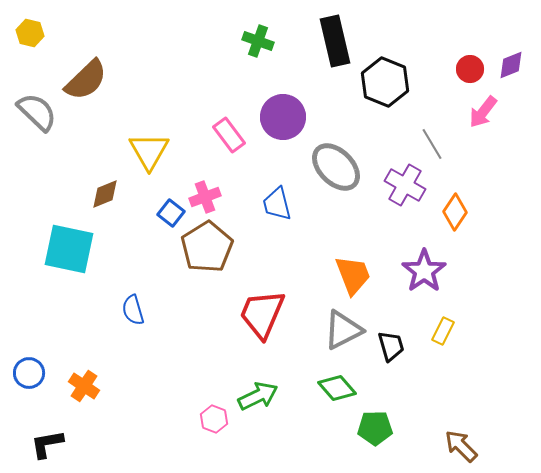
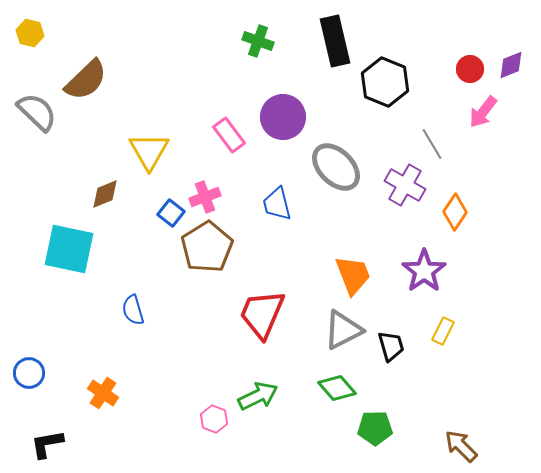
orange cross: moved 19 px right, 7 px down
